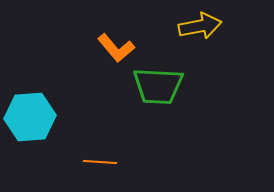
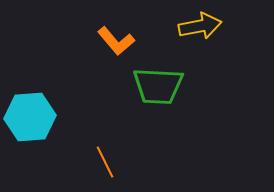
orange L-shape: moved 7 px up
orange line: moved 5 px right; rotated 60 degrees clockwise
